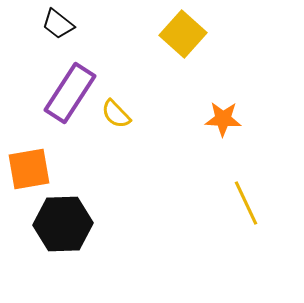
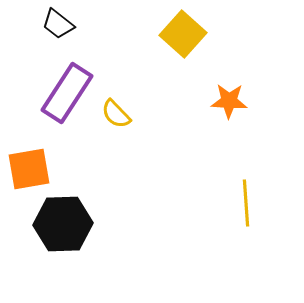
purple rectangle: moved 3 px left
orange star: moved 6 px right, 18 px up
yellow line: rotated 21 degrees clockwise
